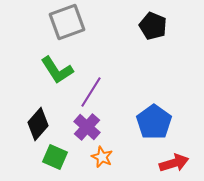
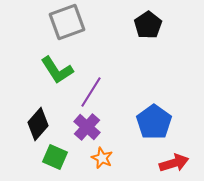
black pentagon: moved 5 px left, 1 px up; rotated 16 degrees clockwise
orange star: moved 1 px down
